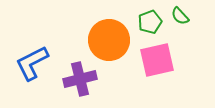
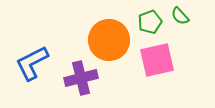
purple cross: moved 1 px right, 1 px up
